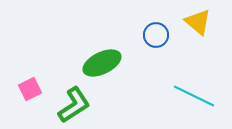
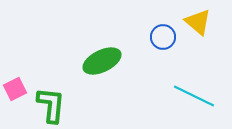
blue circle: moved 7 px right, 2 px down
green ellipse: moved 2 px up
pink square: moved 15 px left
green L-shape: moved 23 px left; rotated 51 degrees counterclockwise
